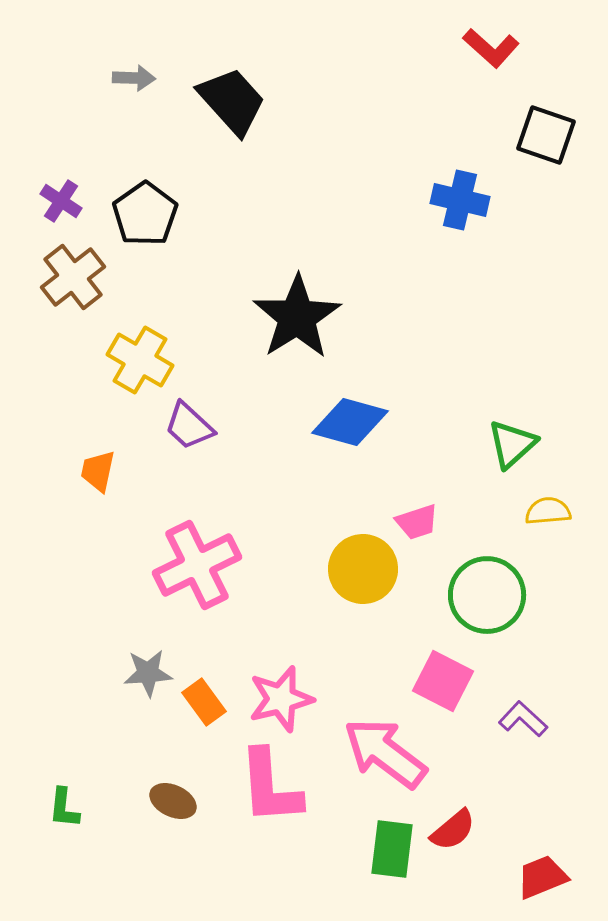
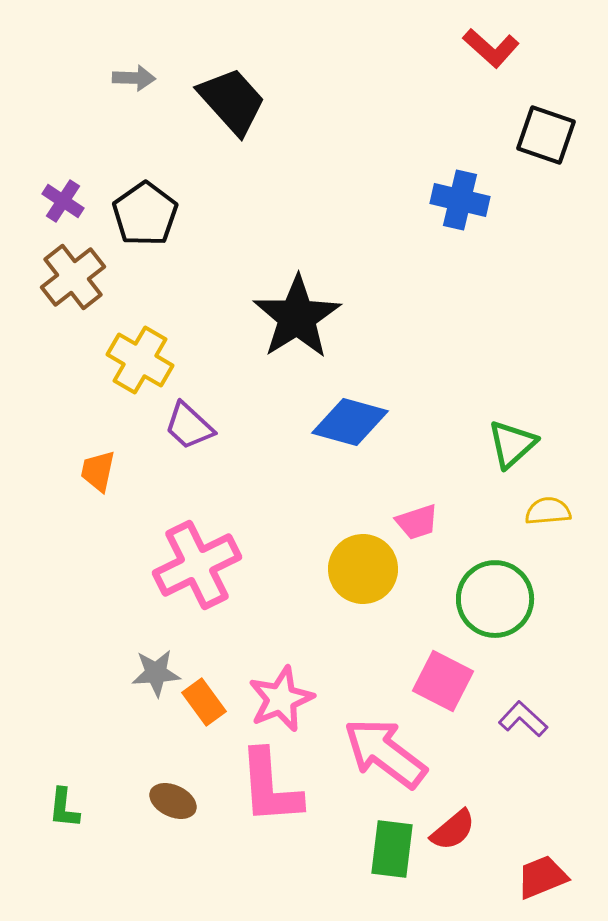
purple cross: moved 2 px right
green circle: moved 8 px right, 4 px down
gray star: moved 8 px right
pink star: rotated 8 degrees counterclockwise
